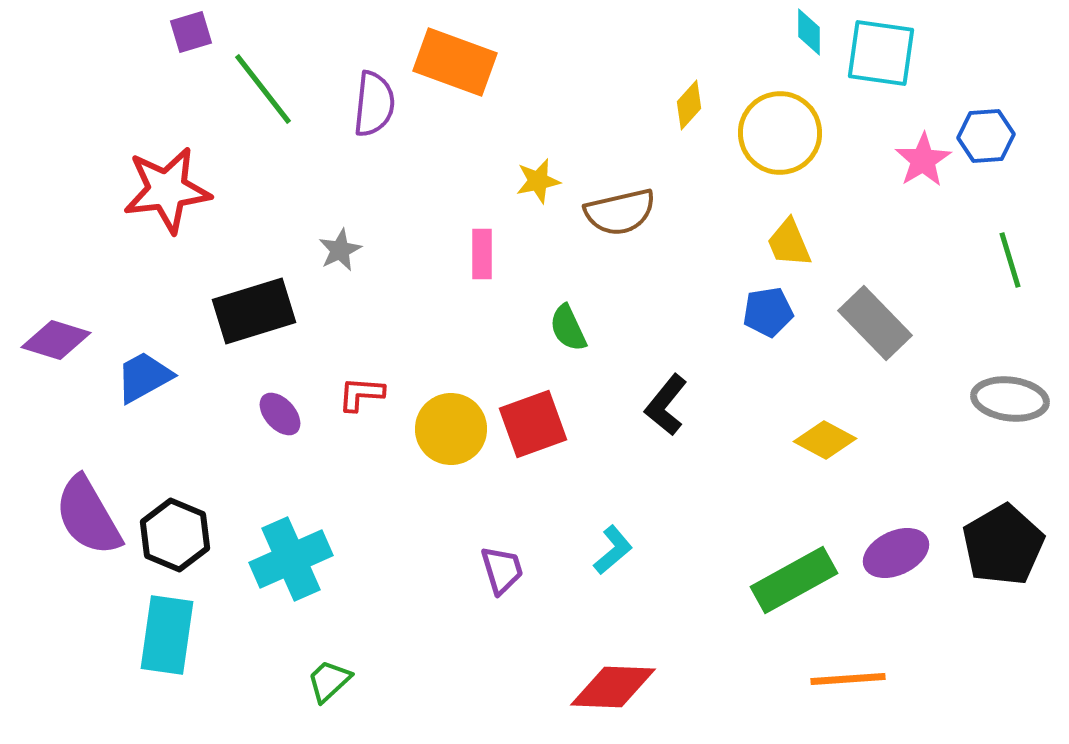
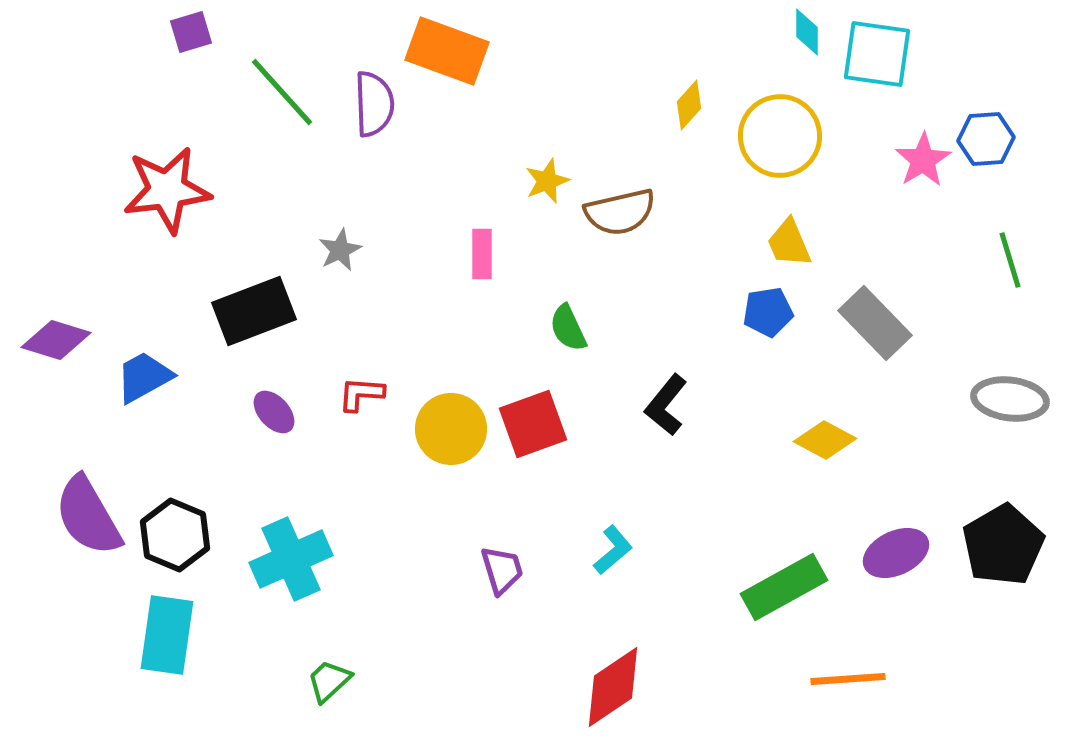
cyan diamond at (809, 32): moved 2 px left
cyan square at (881, 53): moved 4 px left, 1 px down
orange rectangle at (455, 62): moved 8 px left, 11 px up
green line at (263, 89): moved 19 px right, 3 px down; rotated 4 degrees counterclockwise
purple semicircle at (374, 104): rotated 8 degrees counterclockwise
yellow circle at (780, 133): moved 3 px down
blue hexagon at (986, 136): moved 3 px down
yellow star at (538, 181): moved 9 px right; rotated 9 degrees counterclockwise
black rectangle at (254, 311): rotated 4 degrees counterclockwise
purple ellipse at (280, 414): moved 6 px left, 2 px up
green rectangle at (794, 580): moved 10 px left, 7 px down
red diamond at (613, 687): rotated 36 degrees counterclockwise
